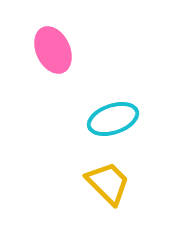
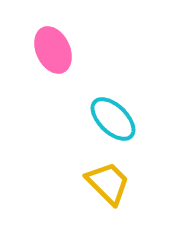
cyan ellipse: rotated 63 degrees clockwise
